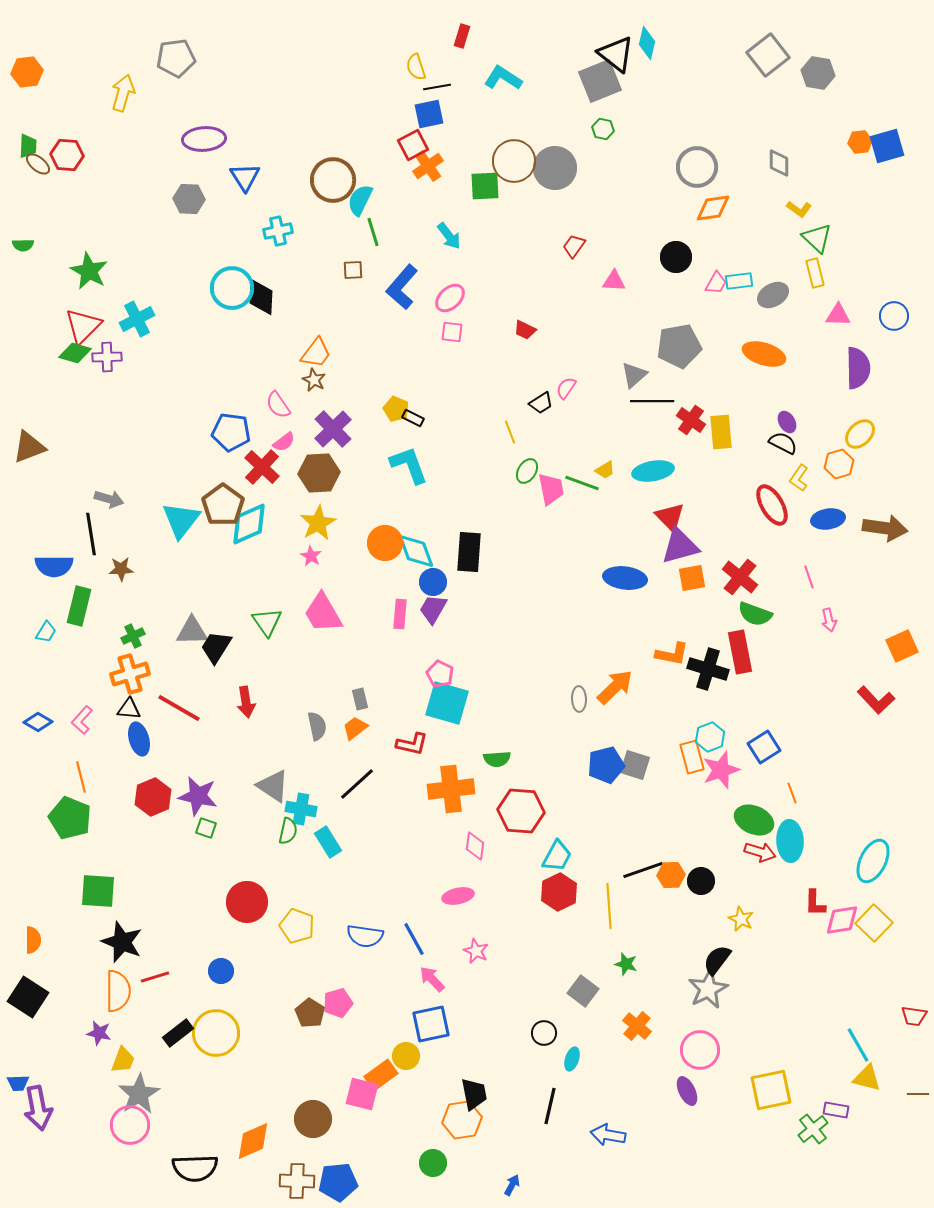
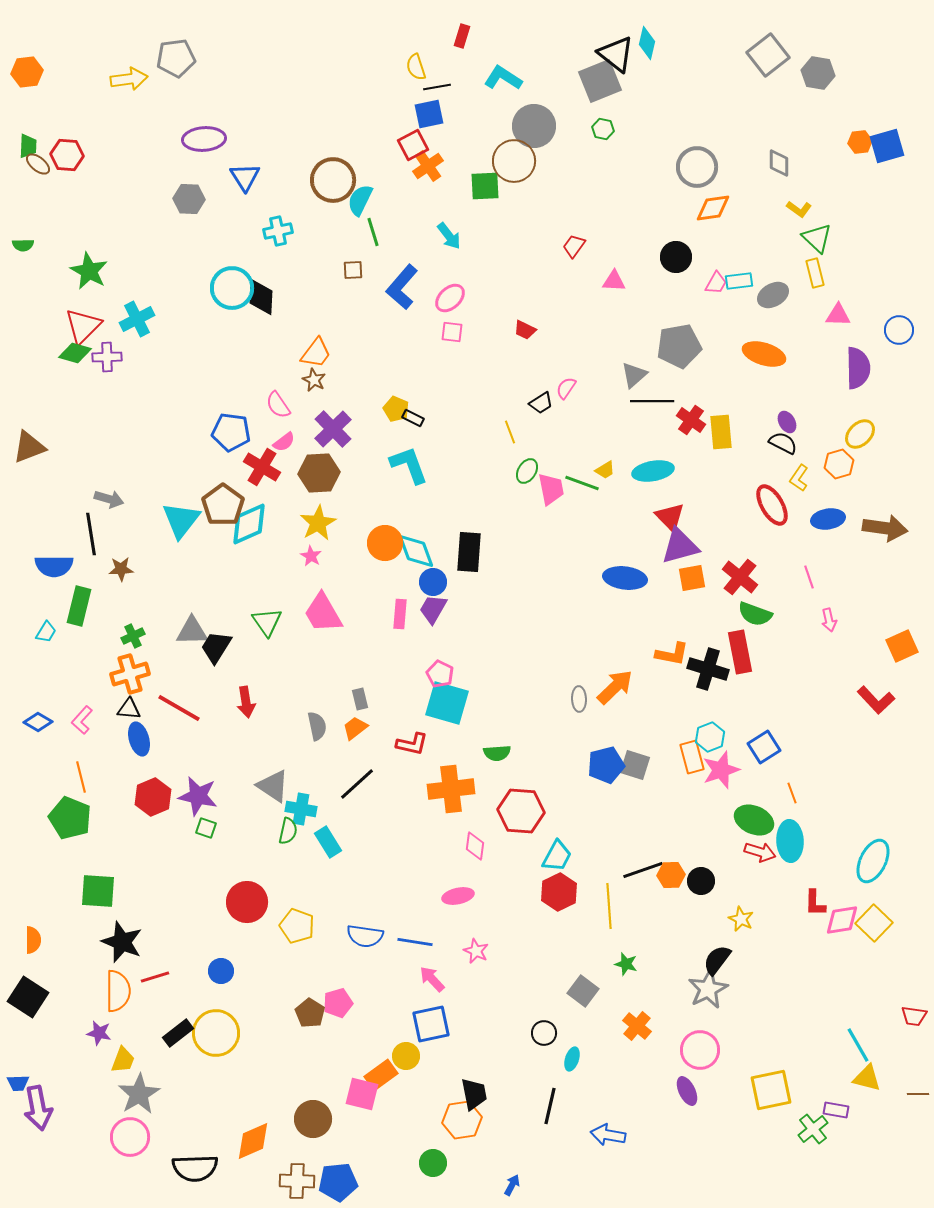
yellow arrow at (123, 93): moved 6 px right, 14 px up; rotated 66 degrees clockwise
gray circle at (555, 168): moved 21 px left, 42 px up
blue circle at (894, 316): moved 5 px right, 14 px down
red cross at (262, 467): rotated 12 degrees counterclockwise
green semicircle at (497, 759): moved 6 px up
blue line at (414, 939): moved 1 px right, 3 px down; rotated 52 degrees counterclockwise
pink circle at (130, 1125): moved 12 px down
